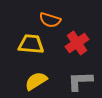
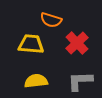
orange semicircle: moved 1 px right
red cross: rotated 10 degrees counterclockwise
yellow semicircle: rotated 25 degrees clockwise
